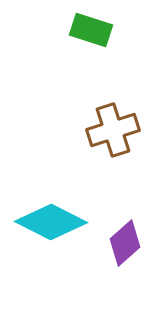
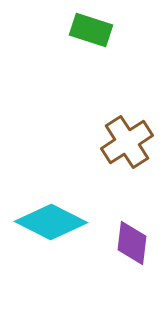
brown cross: moved 14 px right, 12 px down; rotated 15 degrees counterclockwise
purple diamond: moved 7 px right; rotated 42 degrees counterclockwise
